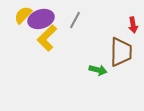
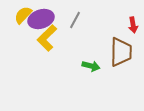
green arrow: moved 7 px left, 4 px up
